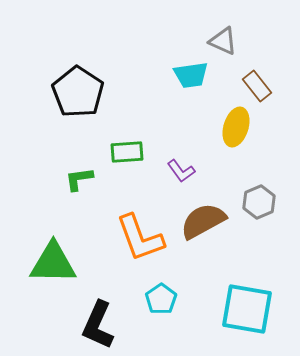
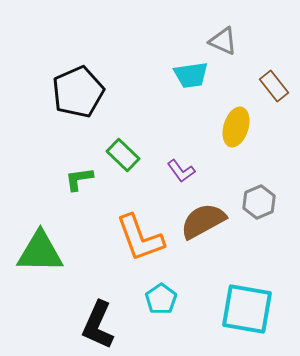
brown rectangle: moved 17 px right
black pentagon: rotated 15 degrees clockwise
green rectangle: moved 4 px left, 3 px down; rotated 48 degrees clockwise
green triangle: moved 13 px left, 11 px up
